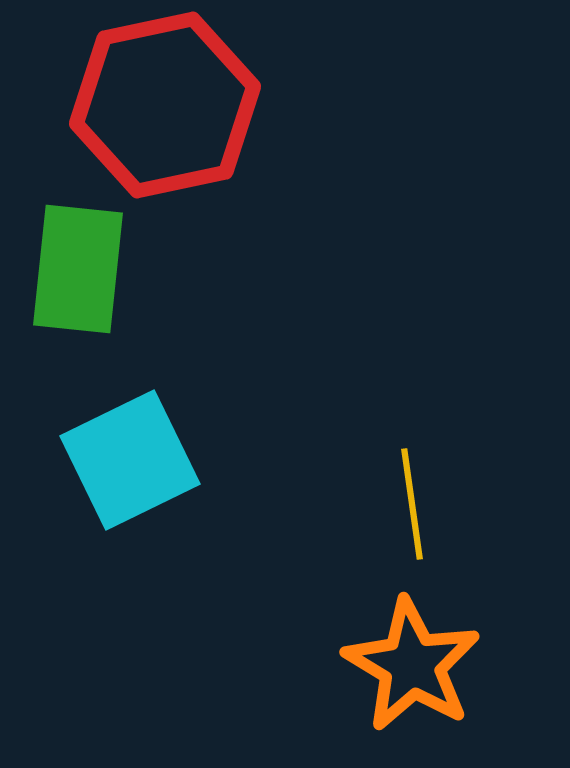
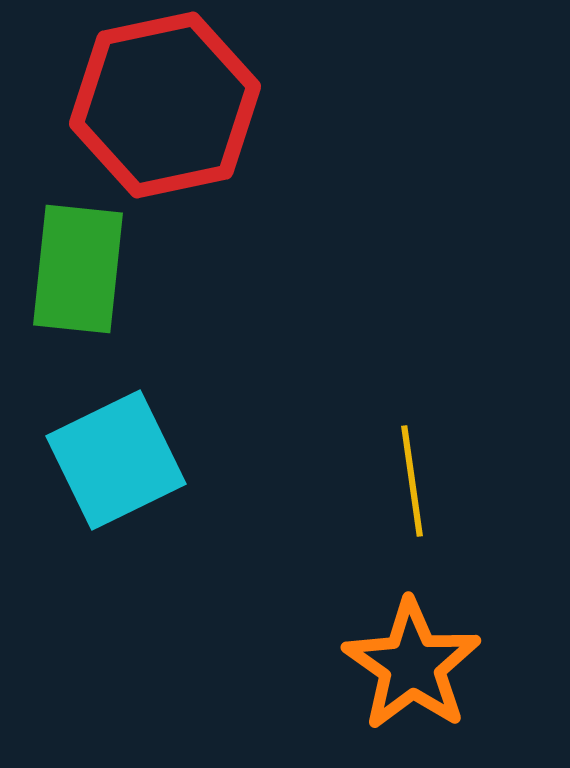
cyan square: moved 14 px left
yellow line: moved 23 px up
orange star: rotated 4 degrees clockwise
